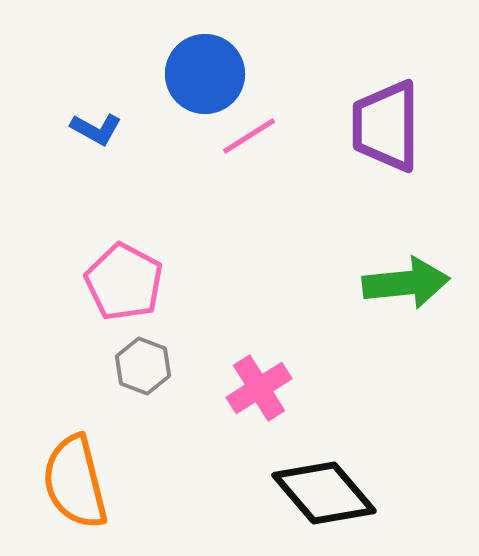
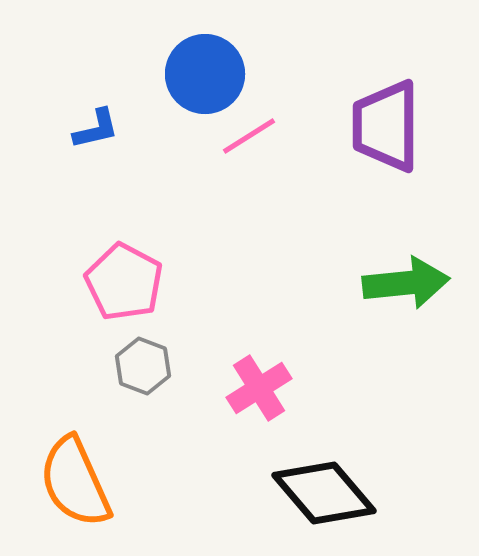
blue L-shape: rotated 42 degrees counterclockwise
orange semicircle: rotated 10 degrees counterclockwise
